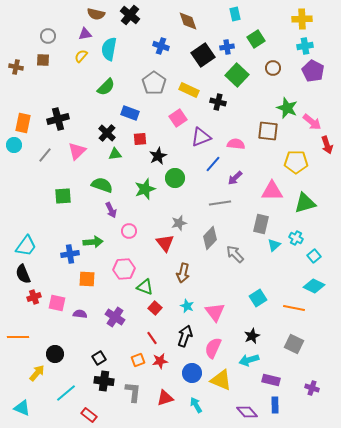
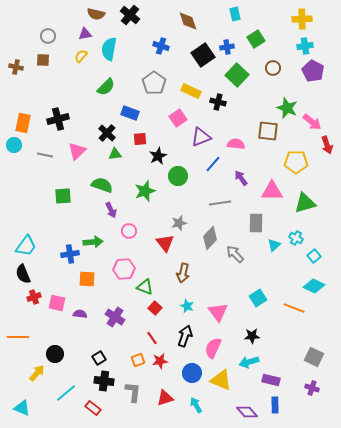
yellow rectangle at (189, 90): moved 2 px right, 1 px down
gray line at (45, 155): rotated 63 degrees clockwise
green circle at (175, 178): moved 3 px right, 2 px up
purple arrow at (235, 178): moved 6 px right; rotated 98 degrees clockwise
green star at (145, 189): moved 2 px down
gray rectangle at (261, 224): moved 5 px left, 1 px up; rotated 12 degrees counterclockwise
orange line at (294, 308): rotated 10 degrees clockwise
pink triangle at (215, 312): moved 3 px right
black star at (252, 336): rotated 21 degrees clockwise
gray square at (294, 344): moved 20 px right, 13 px down
cyan arrow at (249, 360): moved 2 px down
red rectangle at (89, 415): moved 4 px right, 7 px up
